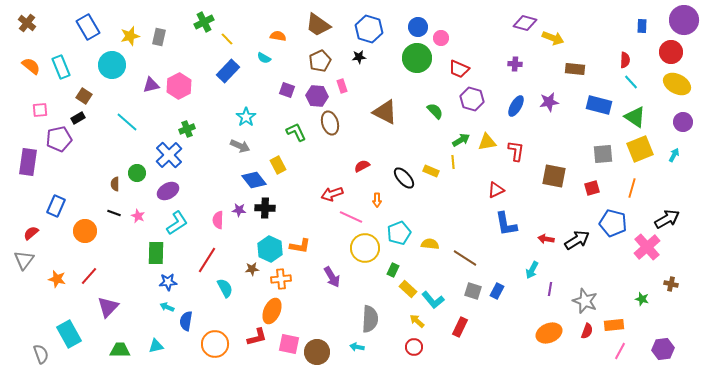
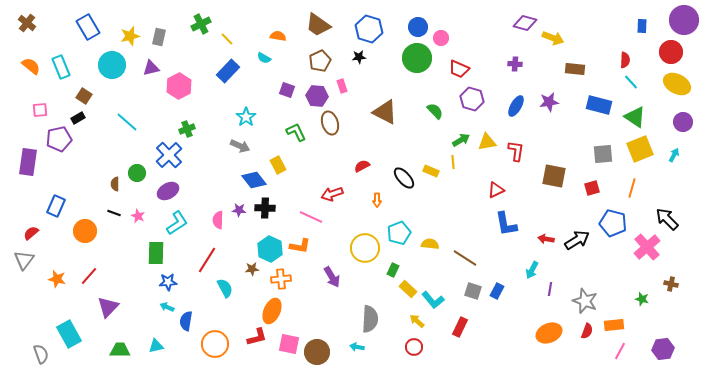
green cross at (204, 22): moved 3 px left, 2 px down
purple triangle at (151, 85): moved 17 px up
pink line at (351, 217): moved 40 px left
black arrow at (667, 219): rotated 105 degrees counterclockwise
